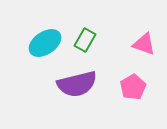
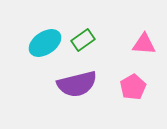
green rectangle: moved 2 px left; rotated 25 degrees clockwise
pink triangle: rotated 15 degrees counterclockwise
